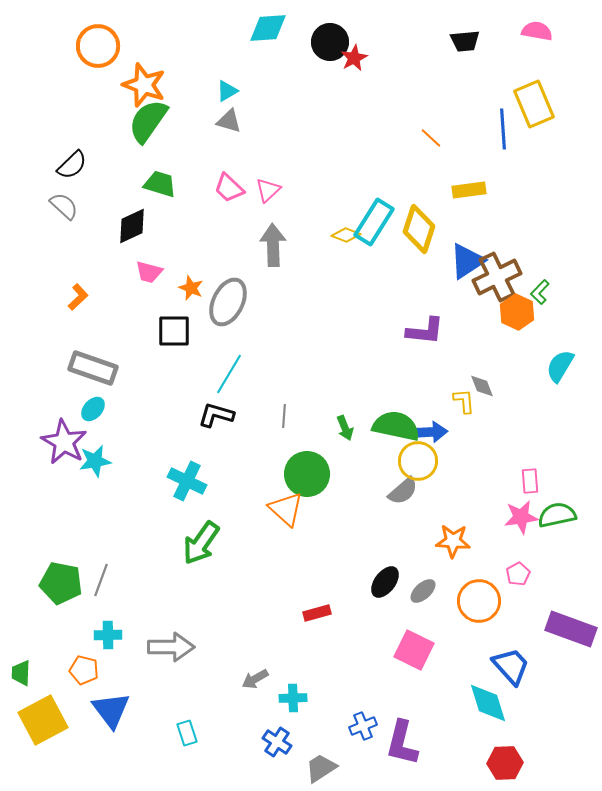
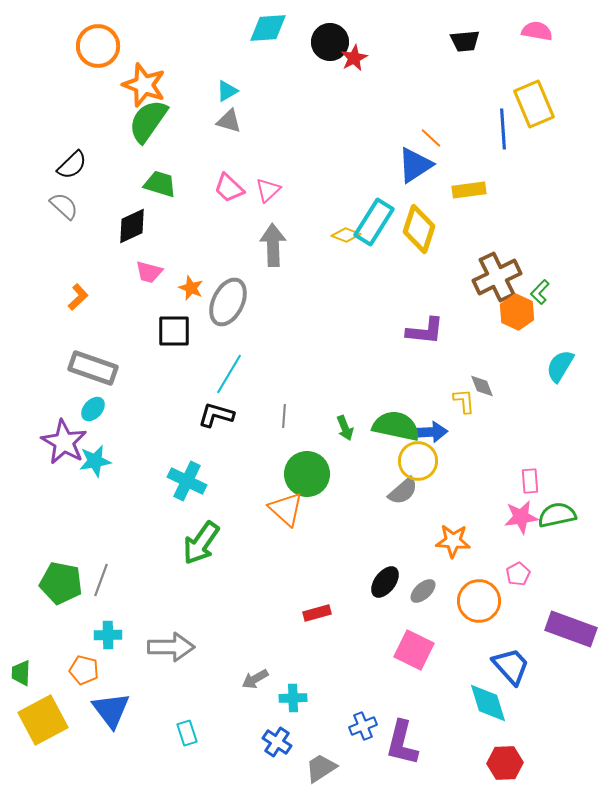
blue triangle at (467, 261): moved 52 px left, 96 px up
